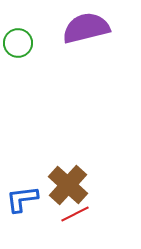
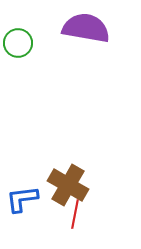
purple semicircle: rotated 24 degrees clockwise
brown cross: rotated 12 degrees counterclockwise
red line: rotated 52 degrees counterclockwise
